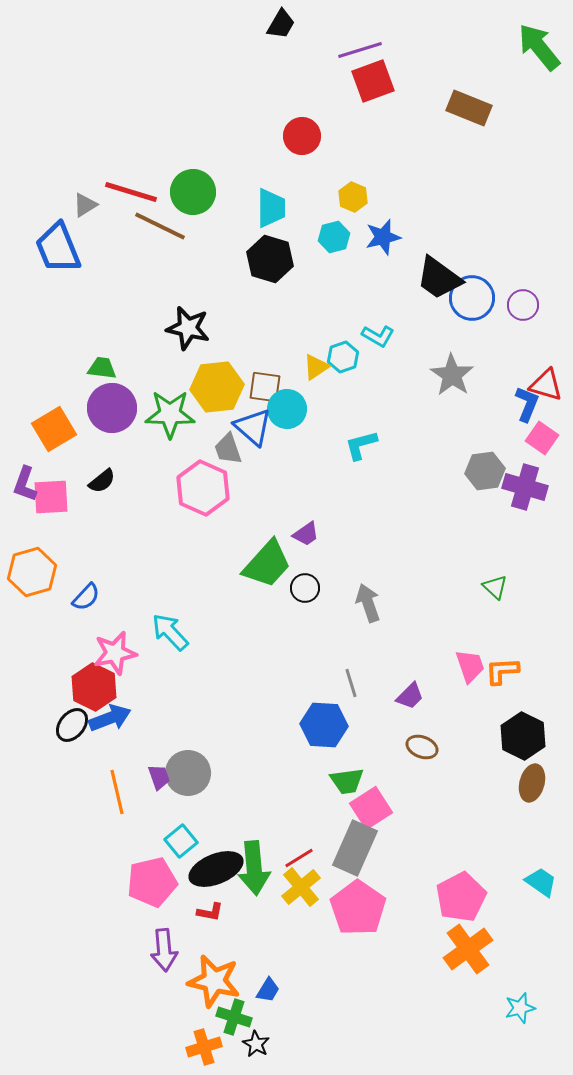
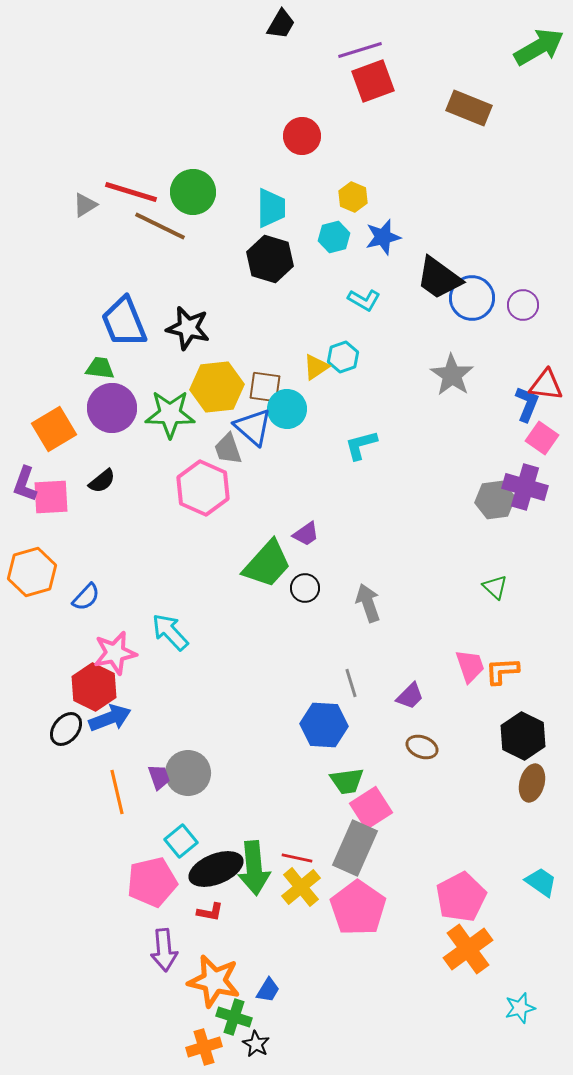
green arrow at (539, 47): rotated 99 degrees clockwise
blue trapezoid at (58, 248): moved 66 px right, 74 px down
cyan L-shape at (378, 336): moved 14 px left, 36 px up
green trapezoid at (102, 368): moved 2 px left
red triangle at (546, 385): rotated 9 degrees counterclockwise
gray hexagon at (485, 471): moved 10 px right, 29 px down
black ellipse at (72, 725): moved 6 px left, 4 px down
red line at (299, 858): moved 2 px left; rotated 44 degrees clockwise
